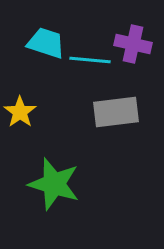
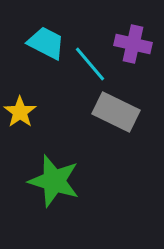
cyan trapezoid: rotated 9 degrees clockwise
cyan line: moved 4 px down; rotated 45 degrees clockwise
gray rectangle: rotated 33 degrees clockwise
green star: moved 3 px up
